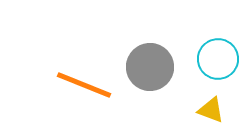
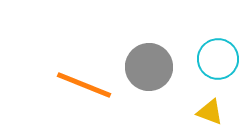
gray circle: moved 1 px left
yellow triangle: moved 1 px left, 2 px down
